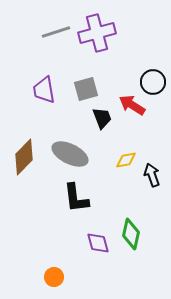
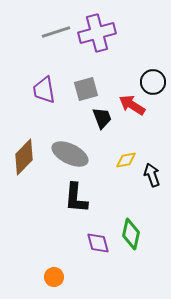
black L-shape: rotated 12 degrees clockwise
